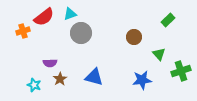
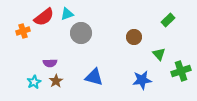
cyan triangle: moved 3 px left
brown star: moved 4 px left, 2 px down
cyan star: moved 3 px up; rotated 24 degrees clockwise
